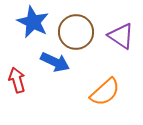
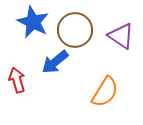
brown circle: moved 1 px left, 2 px up
blue arrow: rotated 116 degrees clockwise
orange semicircle: rotated 16 degrees counterclockwise
